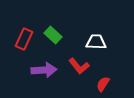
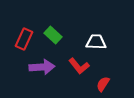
purple arrow: moved 2 px left, 3 px up
